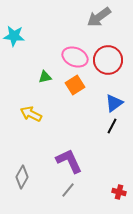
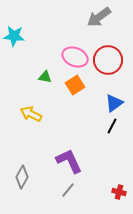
green triangle: rotated 24 degrees clockwise
